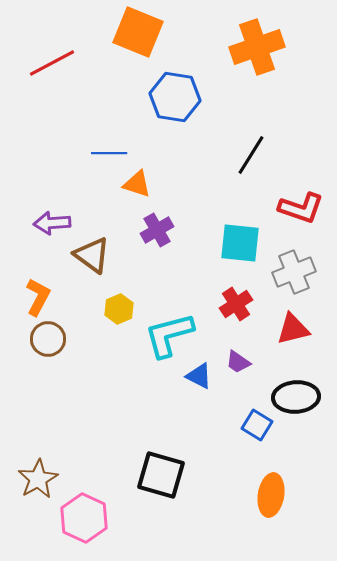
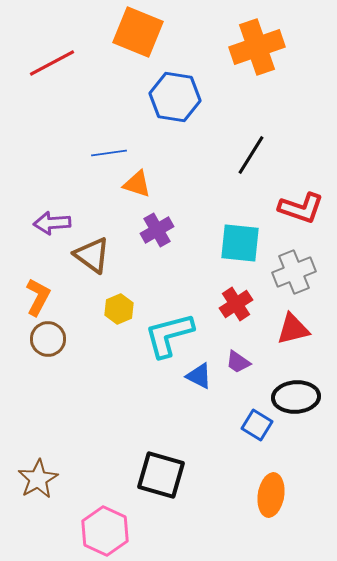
blue line: rotated 8 degrees counterclockwise
pink hexagon: moved 21 px right, 13 px down
